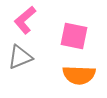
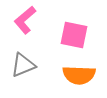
pink square: moved 1 px up
gray triangle: moved 3 px right, 8 px down
